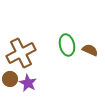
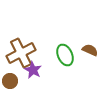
green ellipse: moved 2 px left, 10 px down; rotated 10 degrees counterclockwise
brown circle: moved 2 px down
purple star: moved 5 px right, 13 px up
